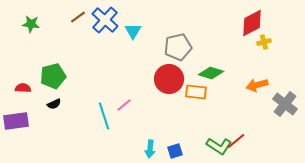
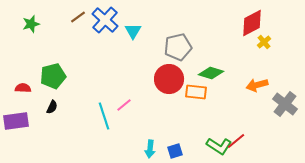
green star: rotated 24 degrees counterclockwise
yellow cross: rotated 24 degrees counterclockwise
black semicircle: moved 2 px left, 3 px down; rotated 40 degrees counterclockwise
